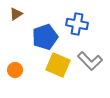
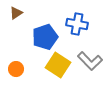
brown triangle: moved 1 px up
yellow square: rotated 10 degrees clockwise
orange circle: moved 1 px right, 1 px up
